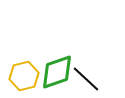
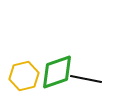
black line: rotated 32 degrees counterclockwise
